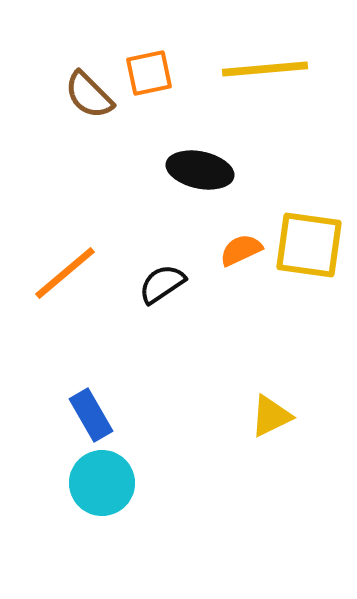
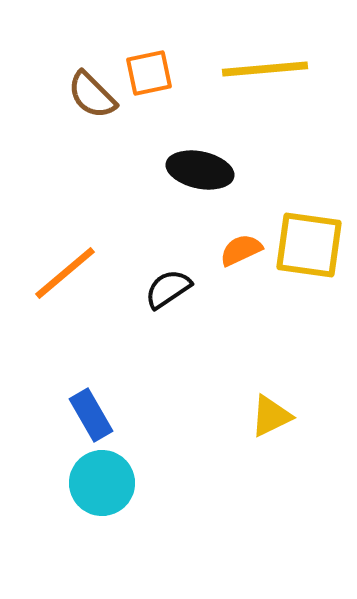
brown semicircle: moved 3 px right
black semicircle: moved 6 px right, 5 px down
